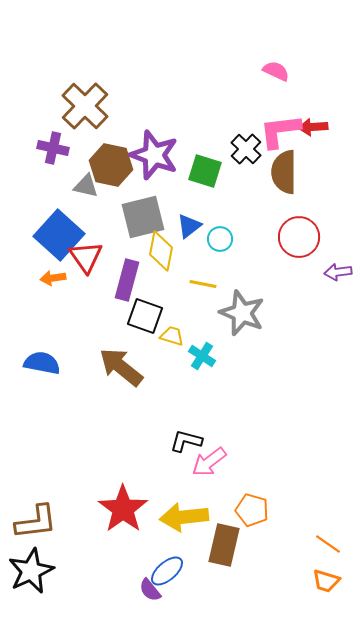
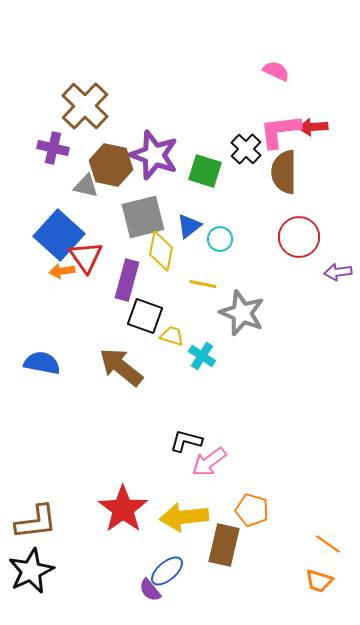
orange arrow: moved 9 px right, 7 px up
orange trapezoid: moved 7 px left
